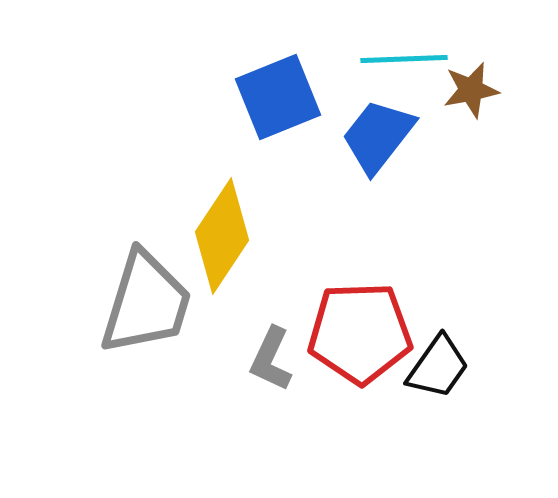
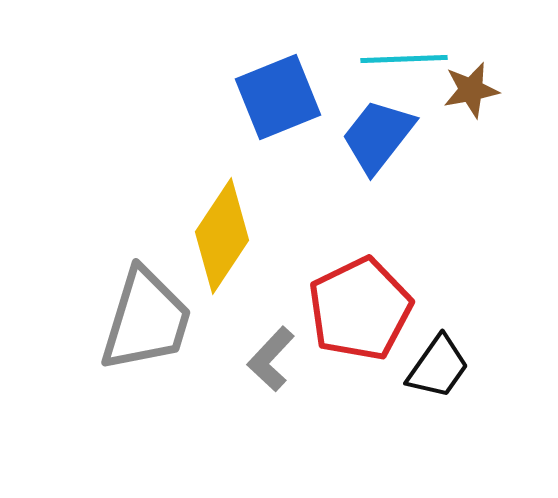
gray trapezoid: moved 17 px down
red pentagon: moved 24 px up; rotated 24 degrees counterclockwise
gray L-shape: rotated 18 degrees clockwise
